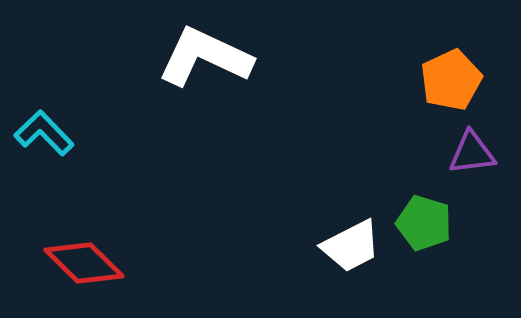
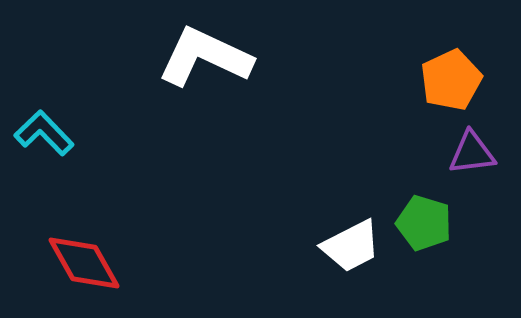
red diamond: rotated 16 degrees clockwise
